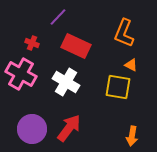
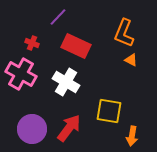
orange triangle: moved 5 px up
yellow square: moved 9 px left, 24 px down
